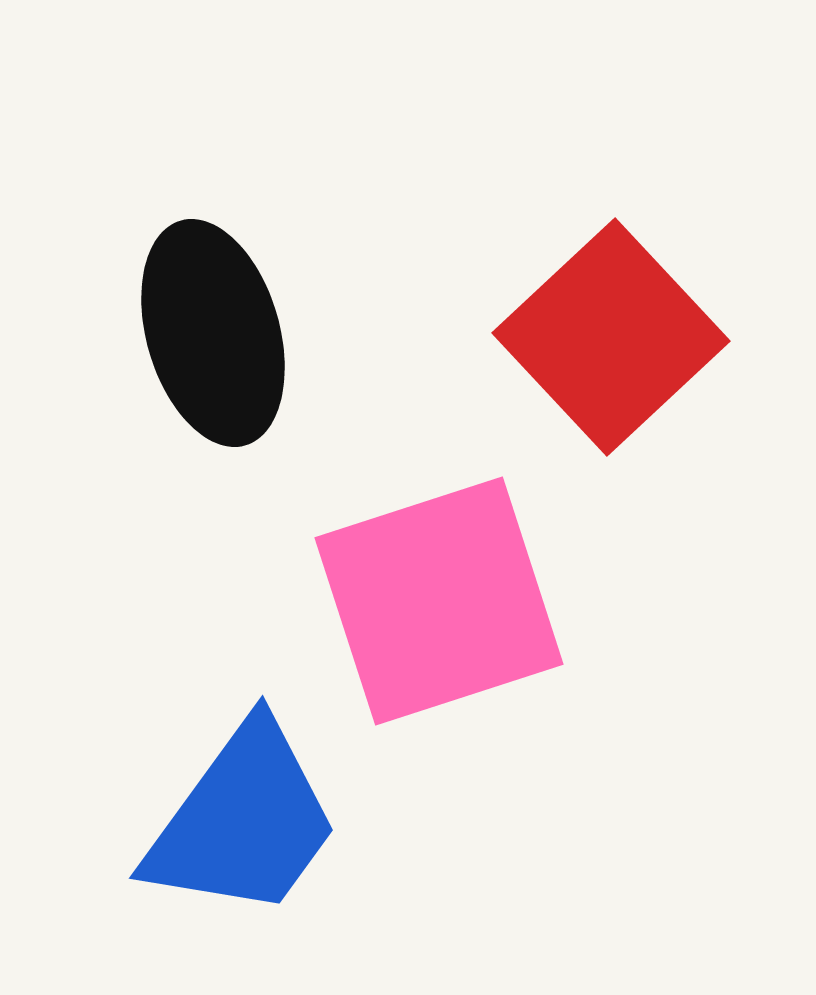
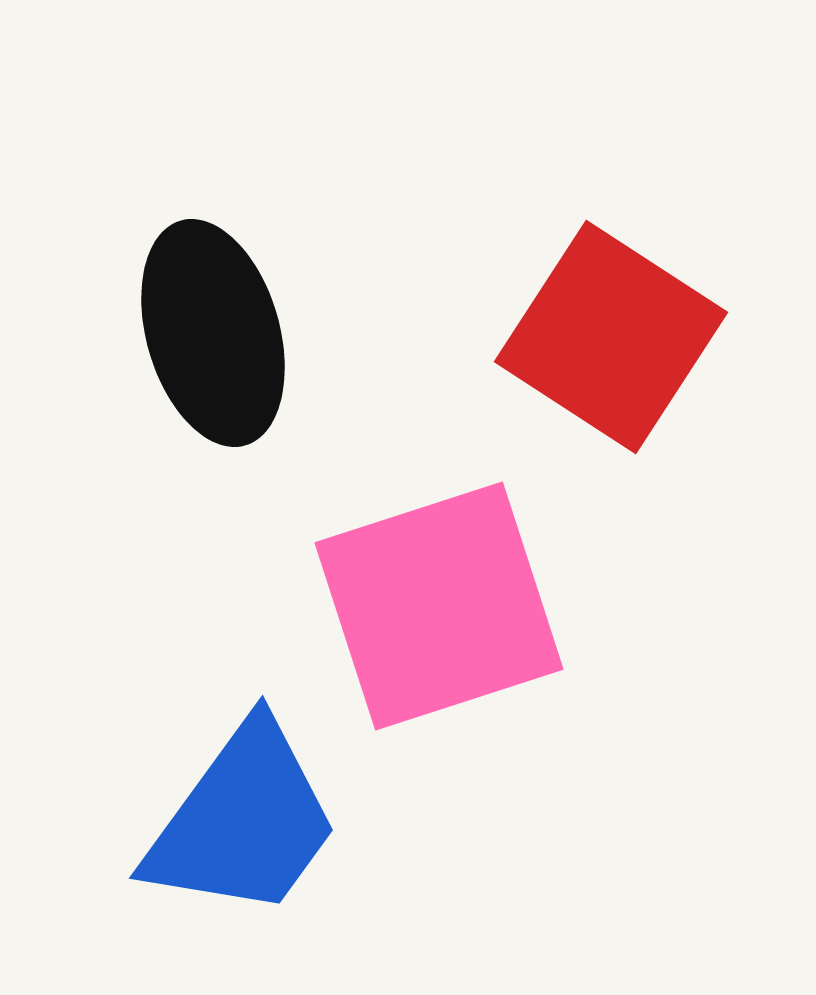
red square: rotated 14 degrees counterclockwise
pink square: moved 5 px down
